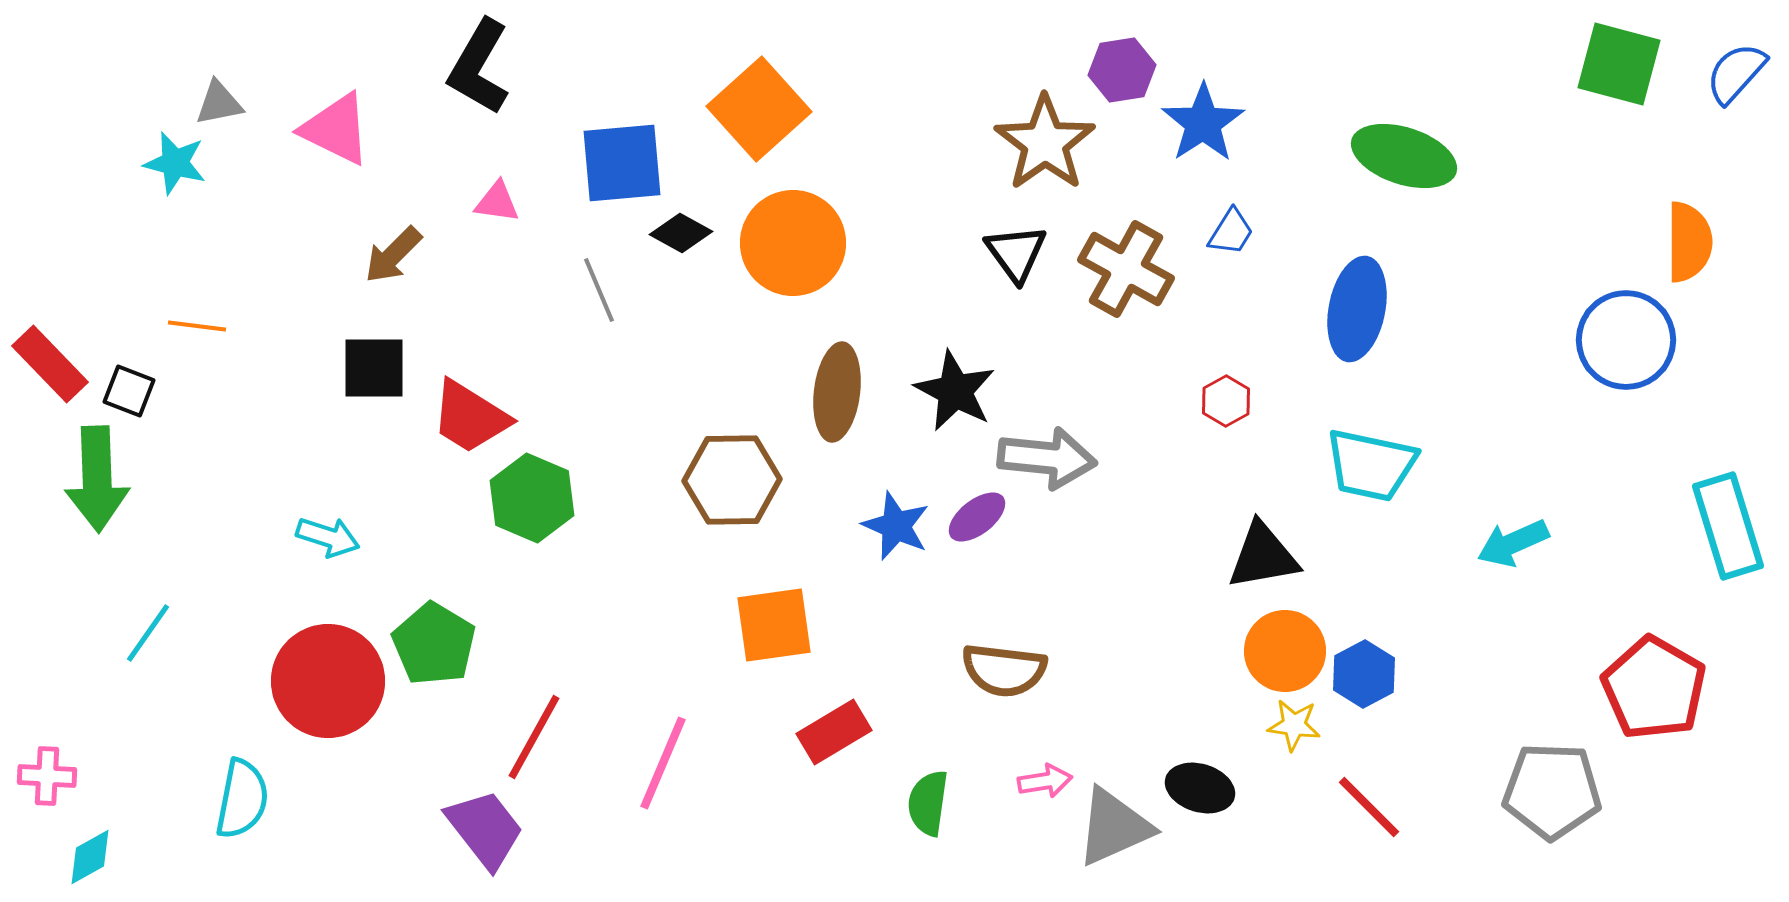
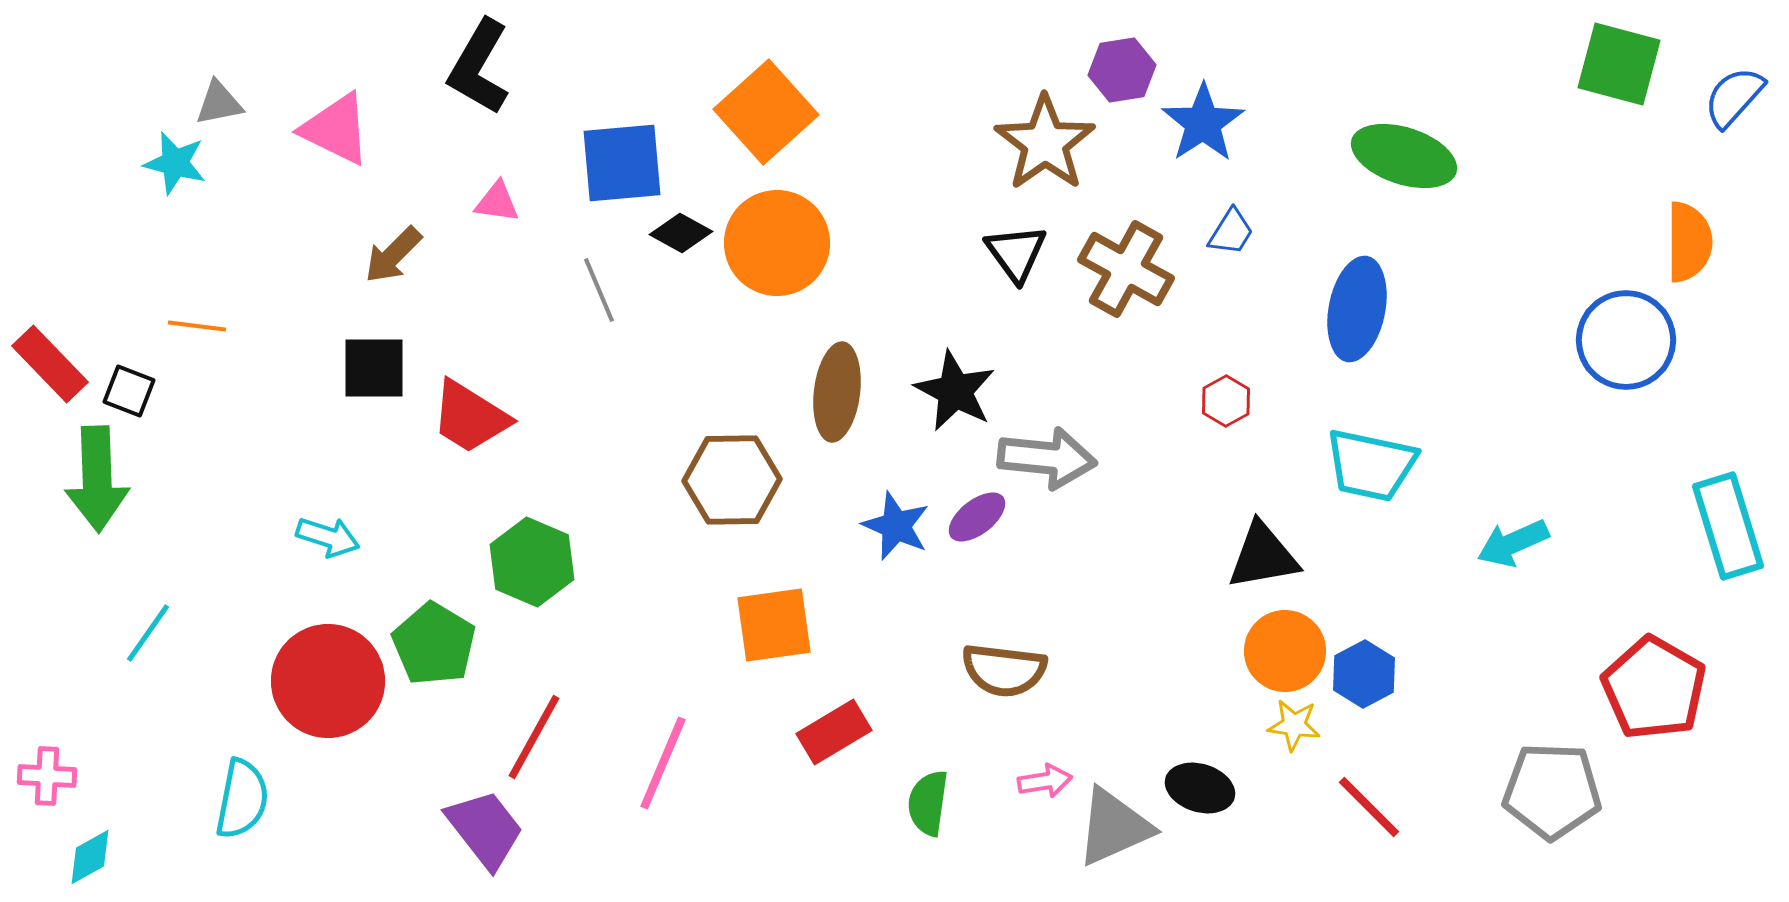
blue semicircle at (1736, 73): moved 2 px left, 24 px down
orange square at (759, 109): moved 7 px right, 3 px down
orange circle at (793, 243): moved 16 px left
green hexagon at (532, 498): moved 64 px down
